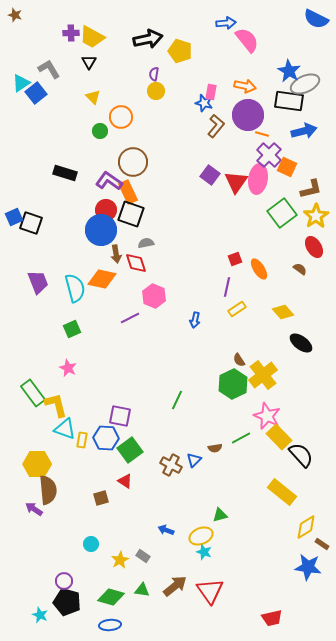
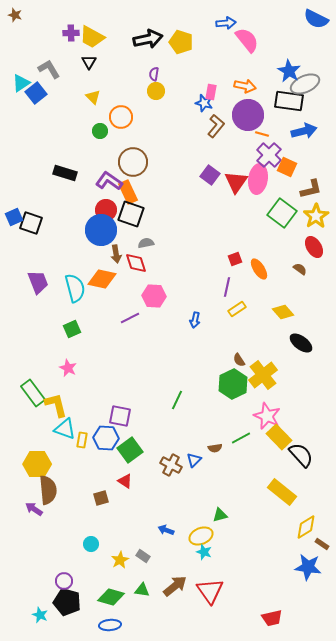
yellow pentagon at (180, 51): moved 1 px right, 9 px up
green square at (282, 213): rotated 16 degrees counterclockwise
pink hexagon at (154, 296): rotated 20 degrees counterclockwise
